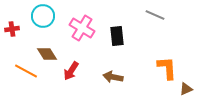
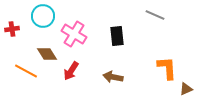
pink cross: moved 8 px left, 6 px down
